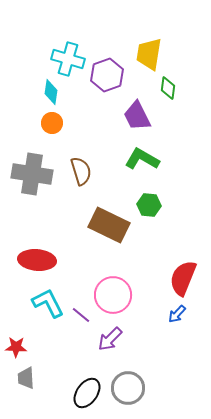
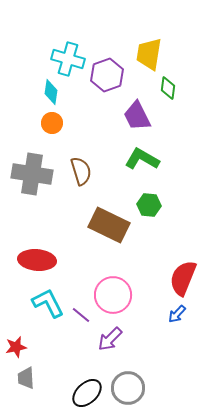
red star: rotated 15 degrees counterclockwise
black ellipse: rotated 12 degrees clockwise
